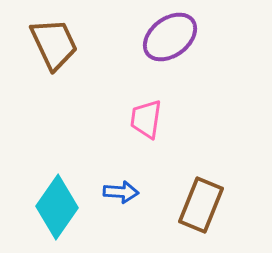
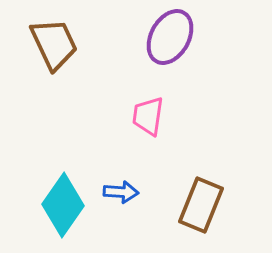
purple ellipse: rotated 24 degrees counterclockwise
pink trapezoid: moved 2 px right, 3 px up
cyan diamond: moved 6 px right, 2 px up
